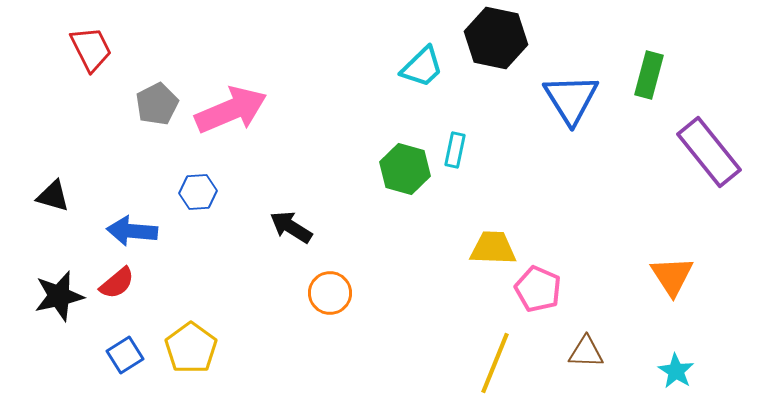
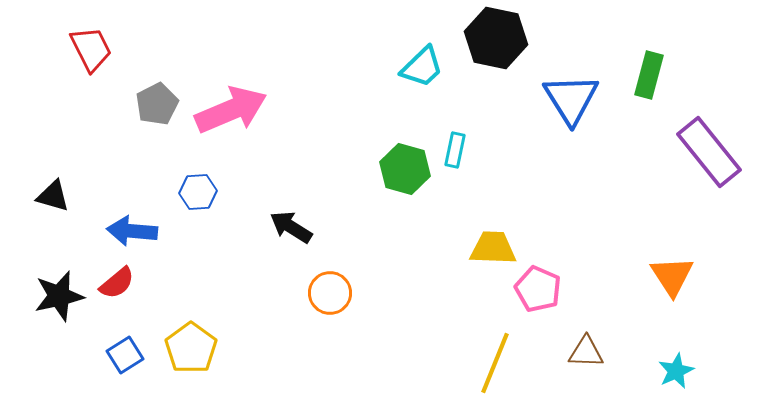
cyan star: rotated 15 degrees clockwise
